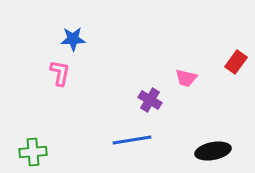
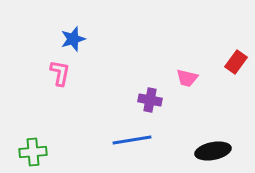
blue star: rotated 15 degrees counterclockwise
pink trapezoid: moved 1 px right
purple cross: rotated 20 degrees counterclockwise
